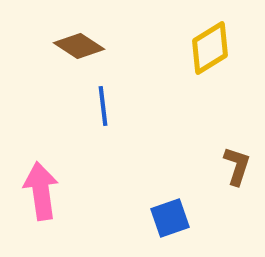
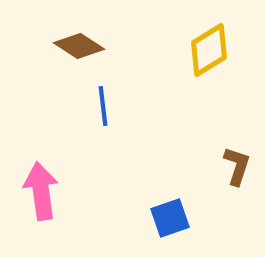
yellow diamond: moved 1 px left, 2 px down
